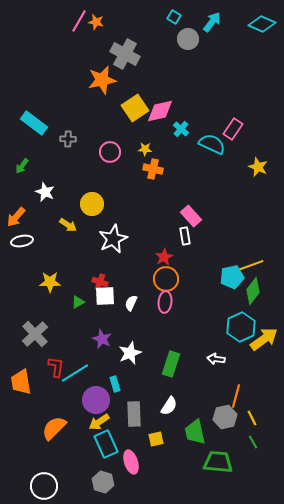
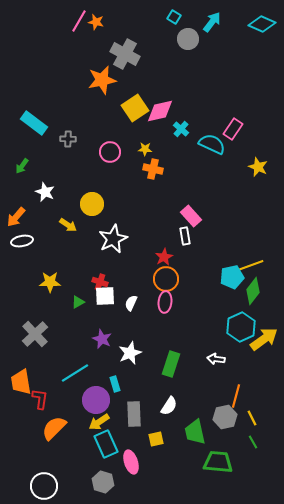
red L-shape at (56, 367): moved 16 px left, 32 px down
